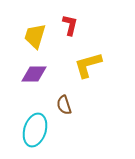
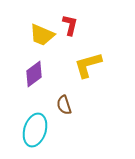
yellow trapezoid: moved 7 px right, 1 px up; rotated 84 degrees counterclockwise
purple diamond: rotated 36 degrees counterclockwise
